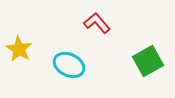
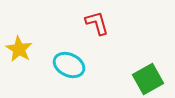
red L-shape: rotated 24 degrees clockwise
green square: moved 18 px down
